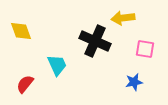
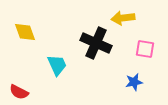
yellow diamond: moved 4 px right, 1 px down
black cross: moved 1 px right, 2 px down
red semicircle: moved 6 px left, 8 px down; rotated 102 degrees counterclockwise
